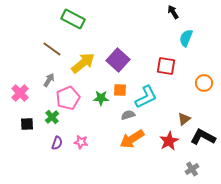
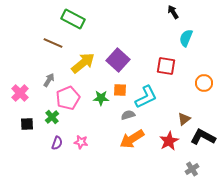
brown line: moved 1 px right, 6 px up; rotated 12 degrees counterclockwise
